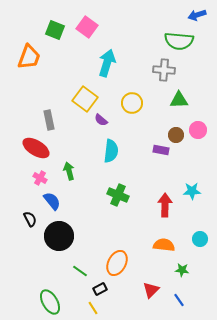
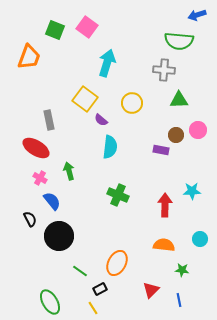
cyan semicircle: moved 1 px left, 4 px up
blue line: rotated 24 degrees clockwise
